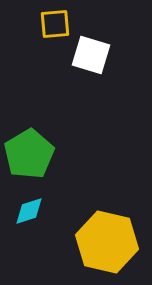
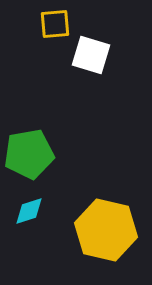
green pentagon: rotated 21 degrees clockwise
yellow hexagon: moved 1 px left, 12 px up
